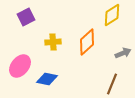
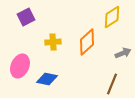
yellow diamond: moved 2 px down
pink ellipse: rotated 15 degrees counterclockwise
